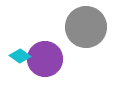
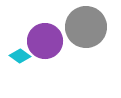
purple circle: moved 18 px up
